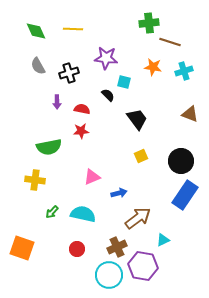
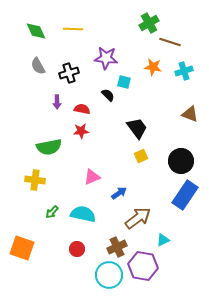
green cross: rotated 24 degrees counterclockwise
black trapezoid: moved 9 px down
blue arrow: rotated 21 degrees counterclockwise
